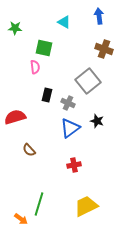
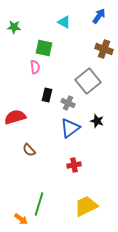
blue arrow: rotated 42 degrees clockwise
green star: moved 1 px left, 1 px up
